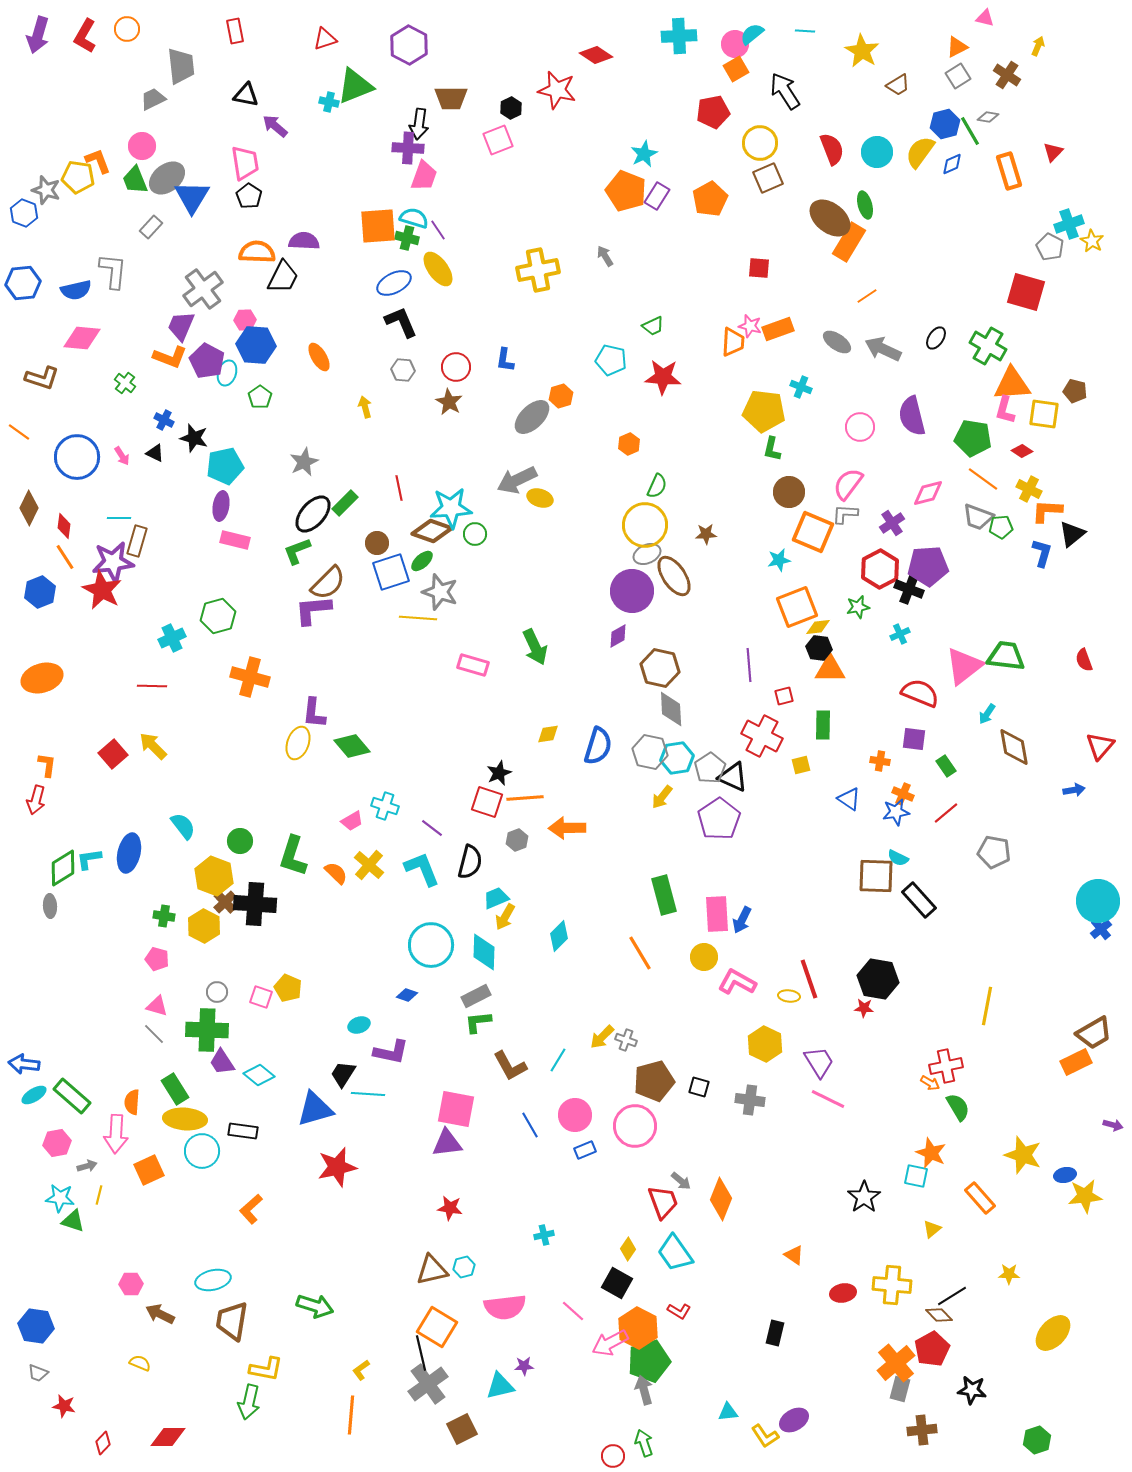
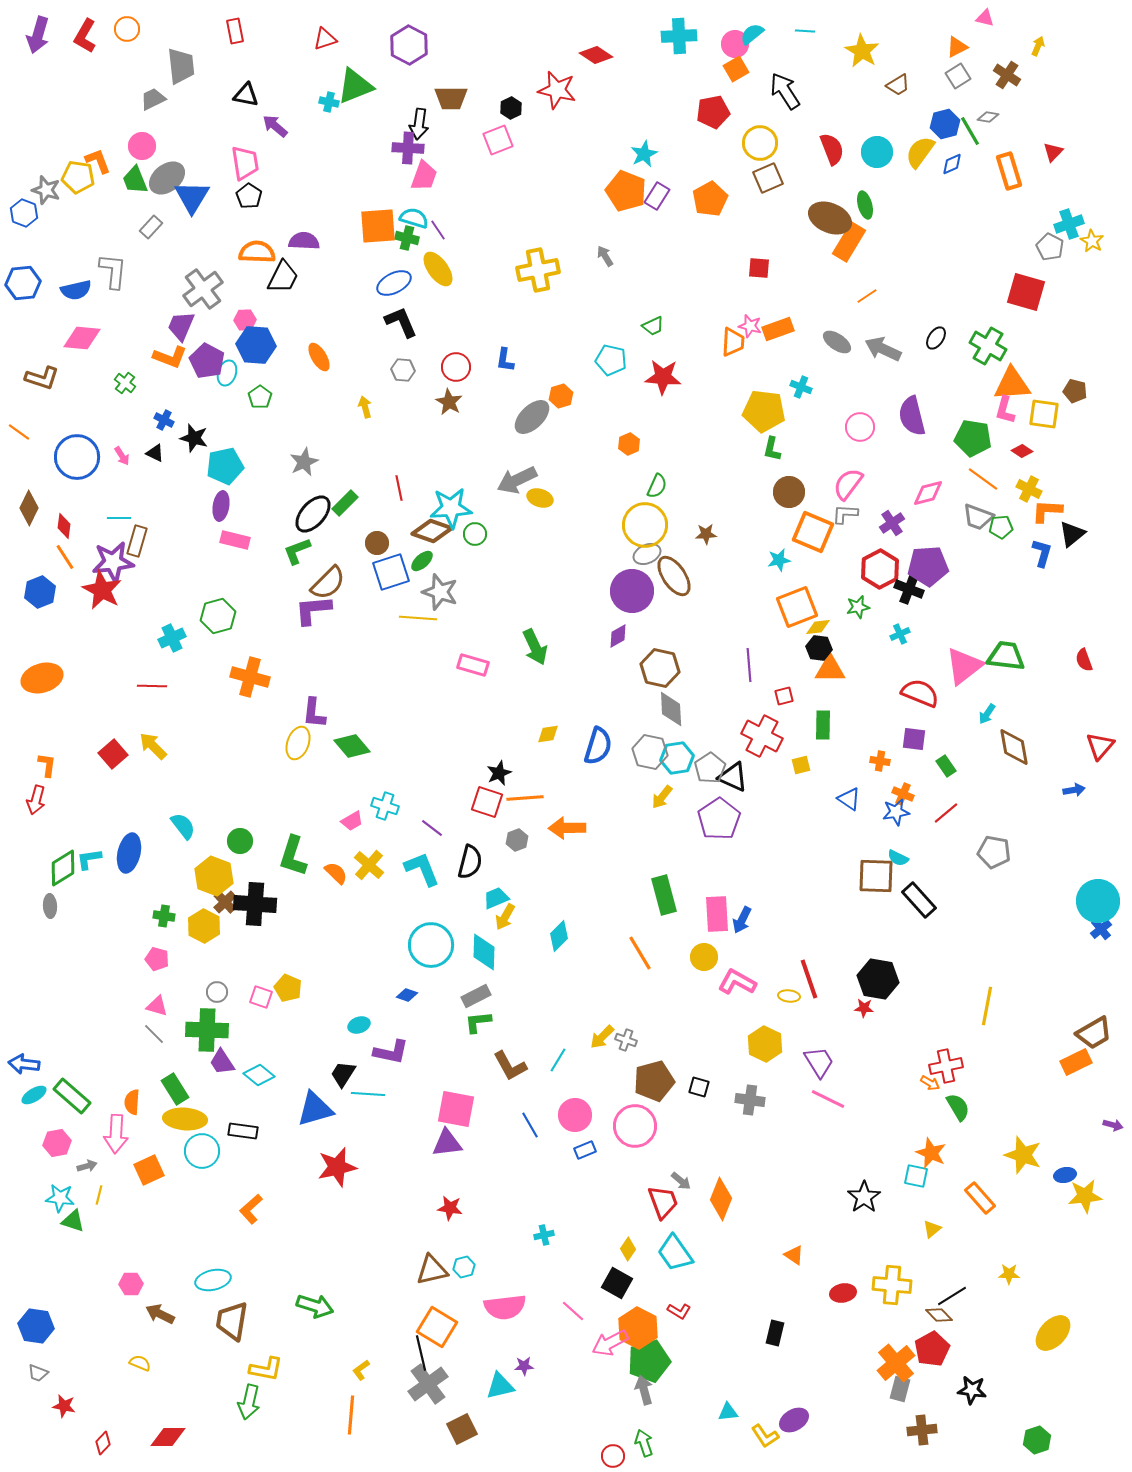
brown ellipse at (830, 218): rotated 15 degrees counterclockwise
